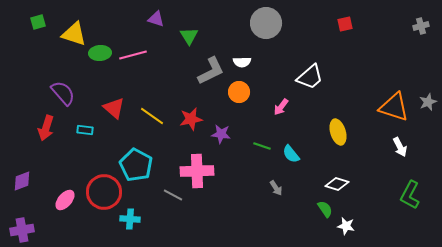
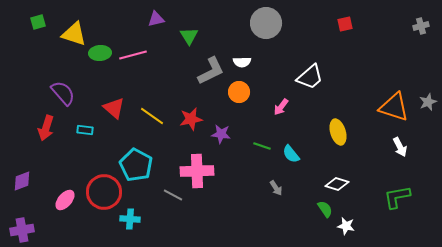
purple triangle: rotated 30 degrees counterclockwise
green L-shape: moved 13 px left, 2 px down; rotated 52 degrees clockwise
